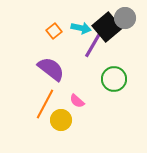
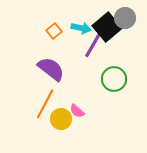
pink semicircle: moved 10 px down
yellow circle: moved 1 px up
